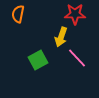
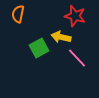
red star: moved 2 px down; rotated 15 degrees clockwise
yellow arrow: rotated 84 degrees clockwise
green square: moved 1 px right, 12 px up
